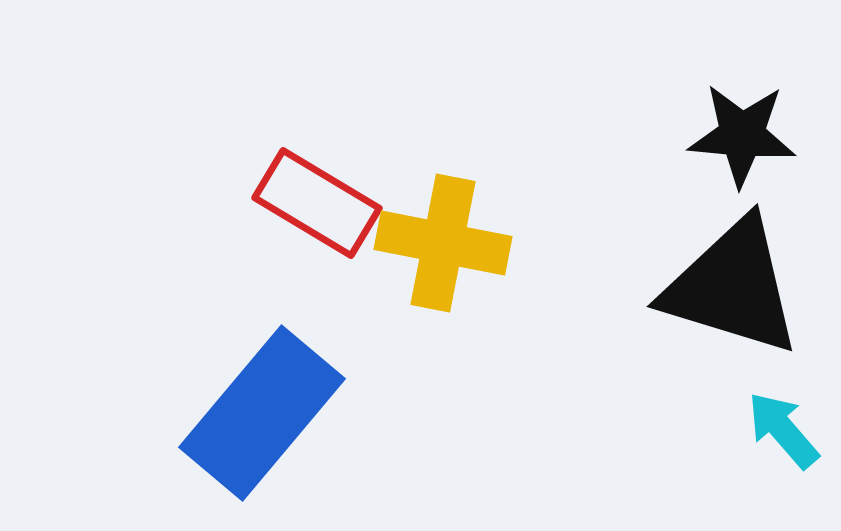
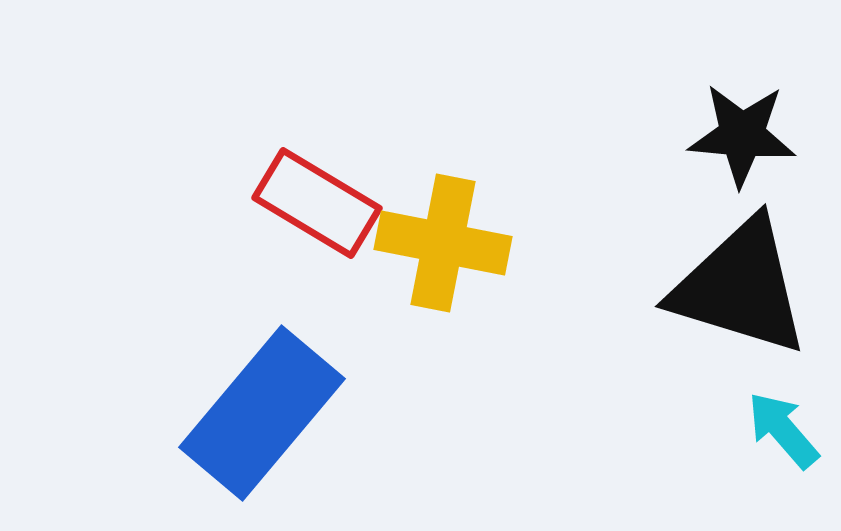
black triangle: moved 8 px right
